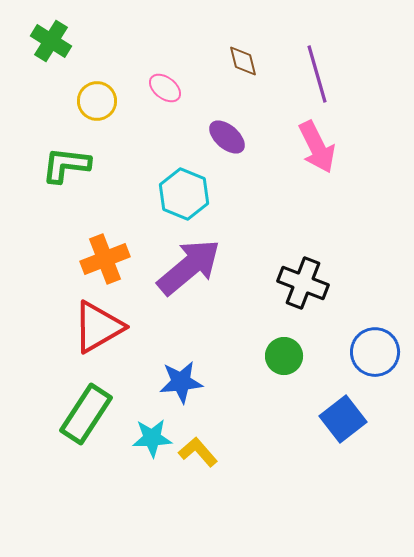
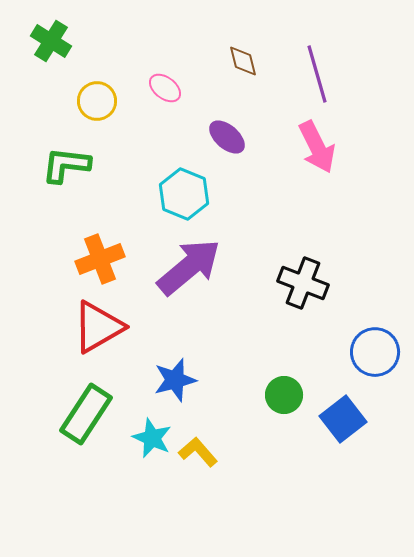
orange cross: moved 5 px left
green circle: moved 39 px down
blue star: moved 6 px left, 2 px up; rotated 9 degrees counterclockwise
cyan star: rotated 27 degrees clockwise
